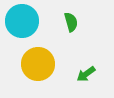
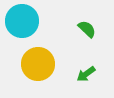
green semicircle: moved 16 px right, 7 px down; rotated 30 degrees counterclockwise
